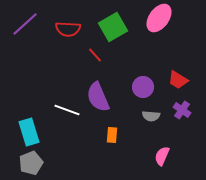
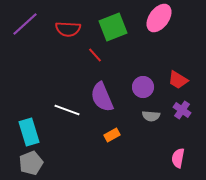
green square: rotated 8 degrees clockwise
purple semicircle: moved 4 px right
orange rectangle: rotated 56 degrees clockwise
pink semicircle: moved 16 px right, 2 px down; rotated 12 degrees counterclockwise
